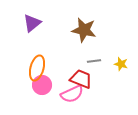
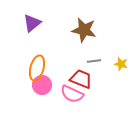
pink semicircle: rotated 50 degrees clockwise
